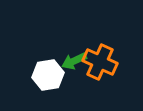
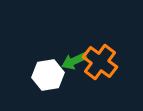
orange cross: rotated 12 degrees clockwise
